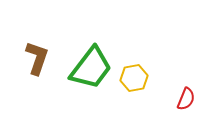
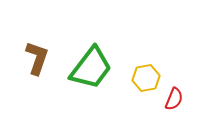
yellow hexagon: moved 12 px right
red semicircle: moved 12 px left
